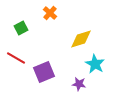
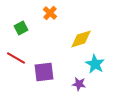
purple square: rotated 15 degrees clockwise
